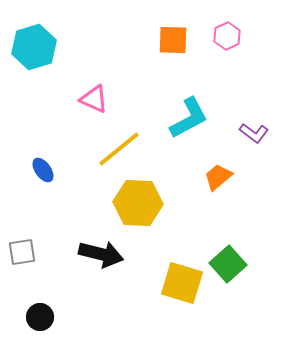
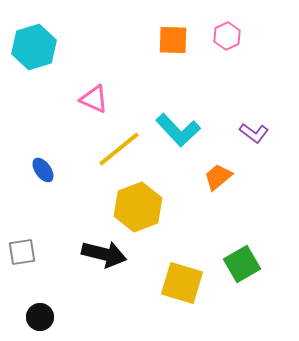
cyan L-shape: moved 11 px left, 12 px down; rotated 75 degrees clockwise
yellow hexagon: moved 4 px down; rotated 24 degrees counterclockwise
black arrow: moved 3 px right
green square: moved 14 px right; rotated 12 degrees clockwise
